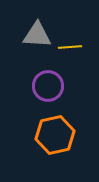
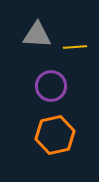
yellow line: moved 5 px right
purple circle: moved 3 px right
